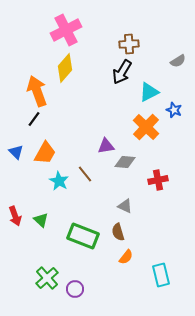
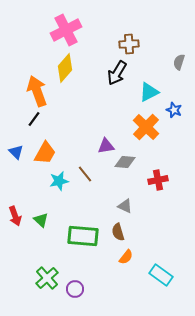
gray semicircle: moved 1 px right, 1 px down; rotated 140 degrees clockwise
black arrow: moved 5 px left, 1 px down
cyan star: rotated 30 degrees clockwise
green rectangle: rotated 16 degrees counterclockwise
cyan rectangle: rotated 40 degrees counterclockwise
